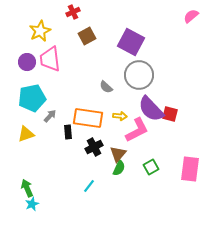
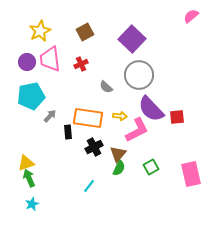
red cross: moved 8 px right, 52 px down
brown square: moved 2 px left, 4 px up
purple square: moved 1 px right, 3 px up; rotated 16 degrees clockwise
cyan pentagon: moved 1 px left, 2 px up
red square: moved 7 px right, 3 px down; rotated 21 degrees counterclockwise
yellow triangle: moved 29 px down
pink rectangle: moved 1 px right, 5 px down; rotated 20 degrees counterclockwise
green arrow: moved 2 px right, 10 px up
